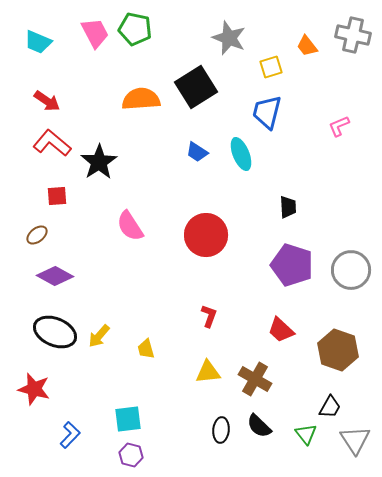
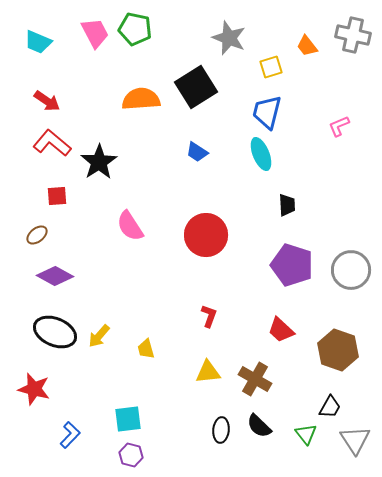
cyan ellipse at (241, 154): moved 20 px right
black trapezoid at (288, 207): moved 1 px left, 2 px up
